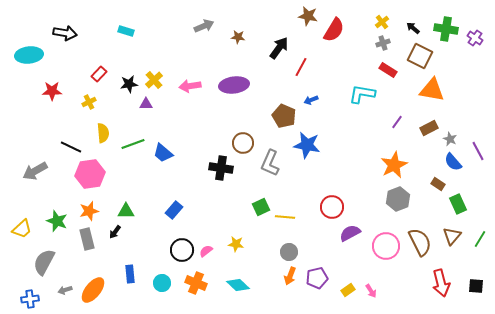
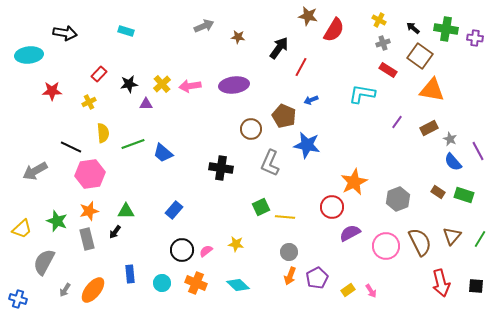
yellow cross at (382, 22): moved 3 px left, 2 px up; rotated 24 degrees counterclockwise
purple cross at (475, 38): rotated 28 degrees counterclockwise
brown square at (420, 56): rotated 10 degrees clockwise
yellow cross at (154, 80): moved 8 px right, 4 px down
brown circle at (243, 143): moved 8 px right, 14 px up
orange star at (394, 165): moved 40 px left, 17 px down
brown rectangle at (438, 184): moved 8 px down
green rectangle at (458, 204): moved 6 px right, 9 px up; rotated 48 degrees counterclockwise
purple pentagon at (317, 278): rotated 15 degrees counterclockwise
gray arrow at (65, 290): rotated 40 degrees counterclockwise
blue cross at (30, 299): moved 12 px left; rotated 24 degrees clockwise
